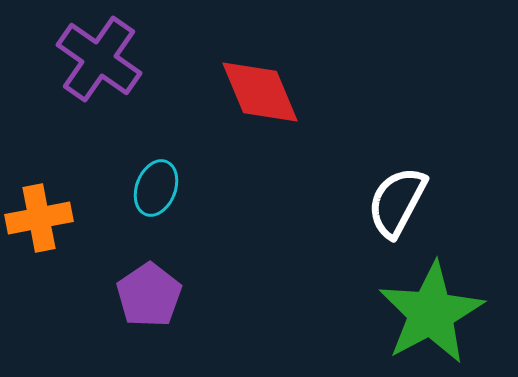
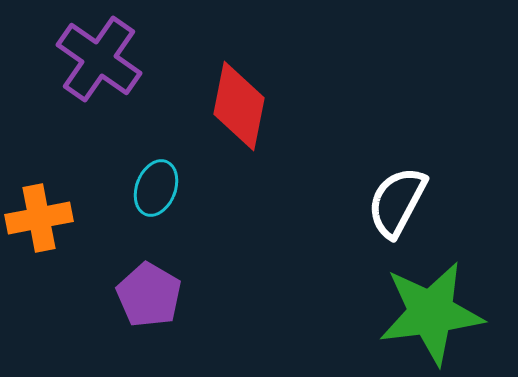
red diamond: moved 21 px left, 14 px down; rotated 34 degrees clockwise
purple pentagon: rotated 8 degrees counterclockwise
green star: rotated 21 degrees clockwise
